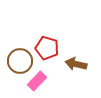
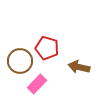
brown arrow: moved 3 px right, 3 px down
pink rectangle: moved 3 px down
